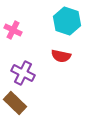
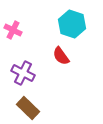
cyan hexagon: moved 5 px right, 3 px down
red semicircle: rotated 42 degrees clockwise
brown rectangle: moved 13 px right, 5 px down
